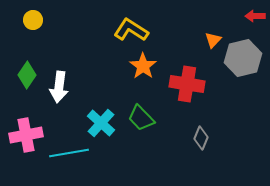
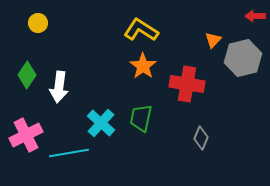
yellow circle: moved 5 px right, 3 px down
yellow L-shape: moved 10 px right
green trapezoid: rotated 56 degrees clockwise
pink cross: rotated 16 degrees counterclockwise
